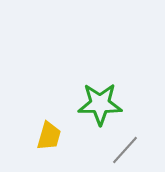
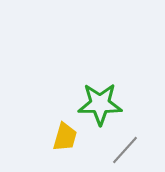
yellow trapezoid: moved 16 px right, 1 px down
